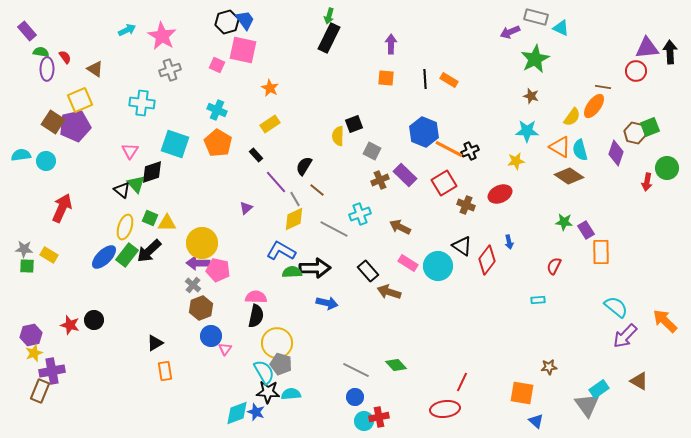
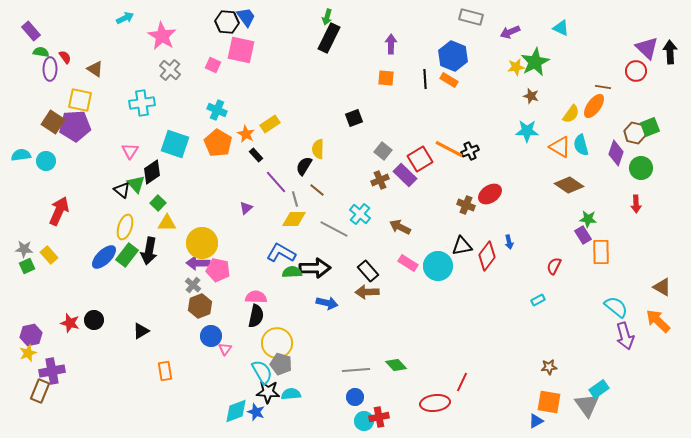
green arrow at (329, 16): moved 2 px left, 1 px down
gray rectangle at (536, 17): moved 65 px left
blue trapezoid at (245, 20): moved 1 px right, 3 px up
black hexagon at (227, 22): rotated 20 degrees clockwise
cyan arrow at (127, 30): moved 2 px left, 12 px up
purple rectangle at (27, 31): moved 4 px right
purple triangle at (647, 48): rotated 50 degrees clockwise
pink square at (243, 50): moved 2 px left
green star at (535, 59): moved 3 px down
pink square at (217, 65): moved 4 px left
purple ellipse at (47, 69): moved 3 px right
gray cross at (170, 70): rotated 30 degrees counterclockwise
orange star at (270, 88): moved 24 px left, 46 px down
yellow square at (80, 100): rotated 35 degrees clockwise
cyan cross at (142, 103): rotated 15 degrees counterclockwise
yellow semicircle at (572, 117): moved 1 px left, 3 px up
black square at (354, 124): moved 6 px up
purple pentagon at (75, 126): rotated 8 degrees clockwise
blue hexagon at (424, 132): moved 29 px right, 76 px up
yellow semicircle at (338, 136): moved 20 px left, 13 px down
cyan semicircle at (580, 150): moved 1 px right, 5 px up
gray square at (372, 151): moved 11 px right; rotated 12 degrees clockwise
yellow star at (516, 161): moved 94 px up
green circle at (667, 168): moved 26 px left
black diamond at (152, 172): rotated 15 degrees counterclockwise
brown diamond at (569, 176): moved 9 px down
red arrow at (647, 182): moved 11 px left, 22 px down; rotated 12 degrees counterclockwise
red square at (444, 183): moved 24 px left, 24 px up
red ellipse at (500, 194): moved 10 px left; rotated 10 degrees counterclockwise
gray line at (295, 199): rotated 14 degrees clockwise
red arrow at (62, 208): moved 3 px left, 3 px down
cyan cross at (360, 214): rotated 30 degrees counterclockwise
green square at (150, 218): moved 8 px right, 15 px up; rotated 21 degrees clockwise
yellow diamond at (294, 219): rotated 25 degrees clockwise
green star at (564, 222): moved 24 px right, 3 px up
purple rectangle at (586, 230): moved 3 px left, 5 px down
black triangle at (462, 246): rotated 45 degrees counterclockwise
black arrow at (149, 251): rotated 36 degrees counterclockwise
blue L-shape at (281, 251): moved 2 px down
yellow rectangle at (49, 255): rotated 18 degrees clockwise
red diamond at (487, 260): moved 4 px up
green square at (27, 266): rotated 28 degrees counterclockwise
brown arrow at (389, 292): moved 22 px left; rotated 20 degrees counterclockwise
cyan rectangle at (538, 300): rotated 24 degrees counterclockwise
brown hexagon at (201, 308): moved 1 px left, 2 px up
orange arrow at (665, 321): moved 7 px left
red star at (70, 325): moved 2 px up
purple arrow at (625, 336): rotated 60 degrees counterclockwise
black triangle at (155, 343): moved 14 px left, 12 px up
yellow star at (34, 353): moved 6 px left
gray line at (356, 370): rotated 32 degrees counterclockwise
cyan semicircle at (264, 372): moved 2 px left
brown triangle at (639, 381): moved 23 px right, 94 px up
orange square at (522, 393): moved 27 px right, 9 px down
red ellipse at (445, 409): moved 10 px left, 6 px up
cyan diamond at (237, 413): moved 1 px left, 2 px up
blue triangle at (536, 421): rotated 49 degrees clockwise
